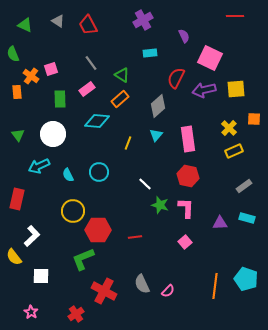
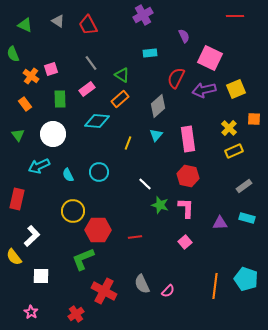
purple cross at (143, 20): moved 5 px up
yellow square at (236, 89): rotated 18 degrees counterclockwise
orange rectangle at (17, 92): moved 8 px right, 12 px down; rotated 32 degrees counterclockwise
